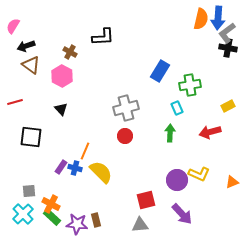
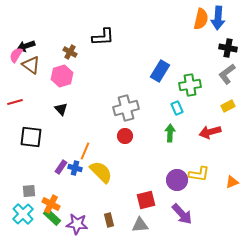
pink semicircle: moved 3 px right, 29 px down
gray L-shape: moved 41 px down
pink hexagon: rotated 15 degrees clockwise
yellow L-shape: rotated 15 degrees counterclockwise
brown rectangle: moved 13 px right
